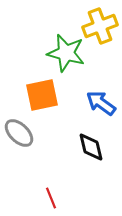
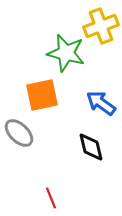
yellow cross: moved 1 px right
